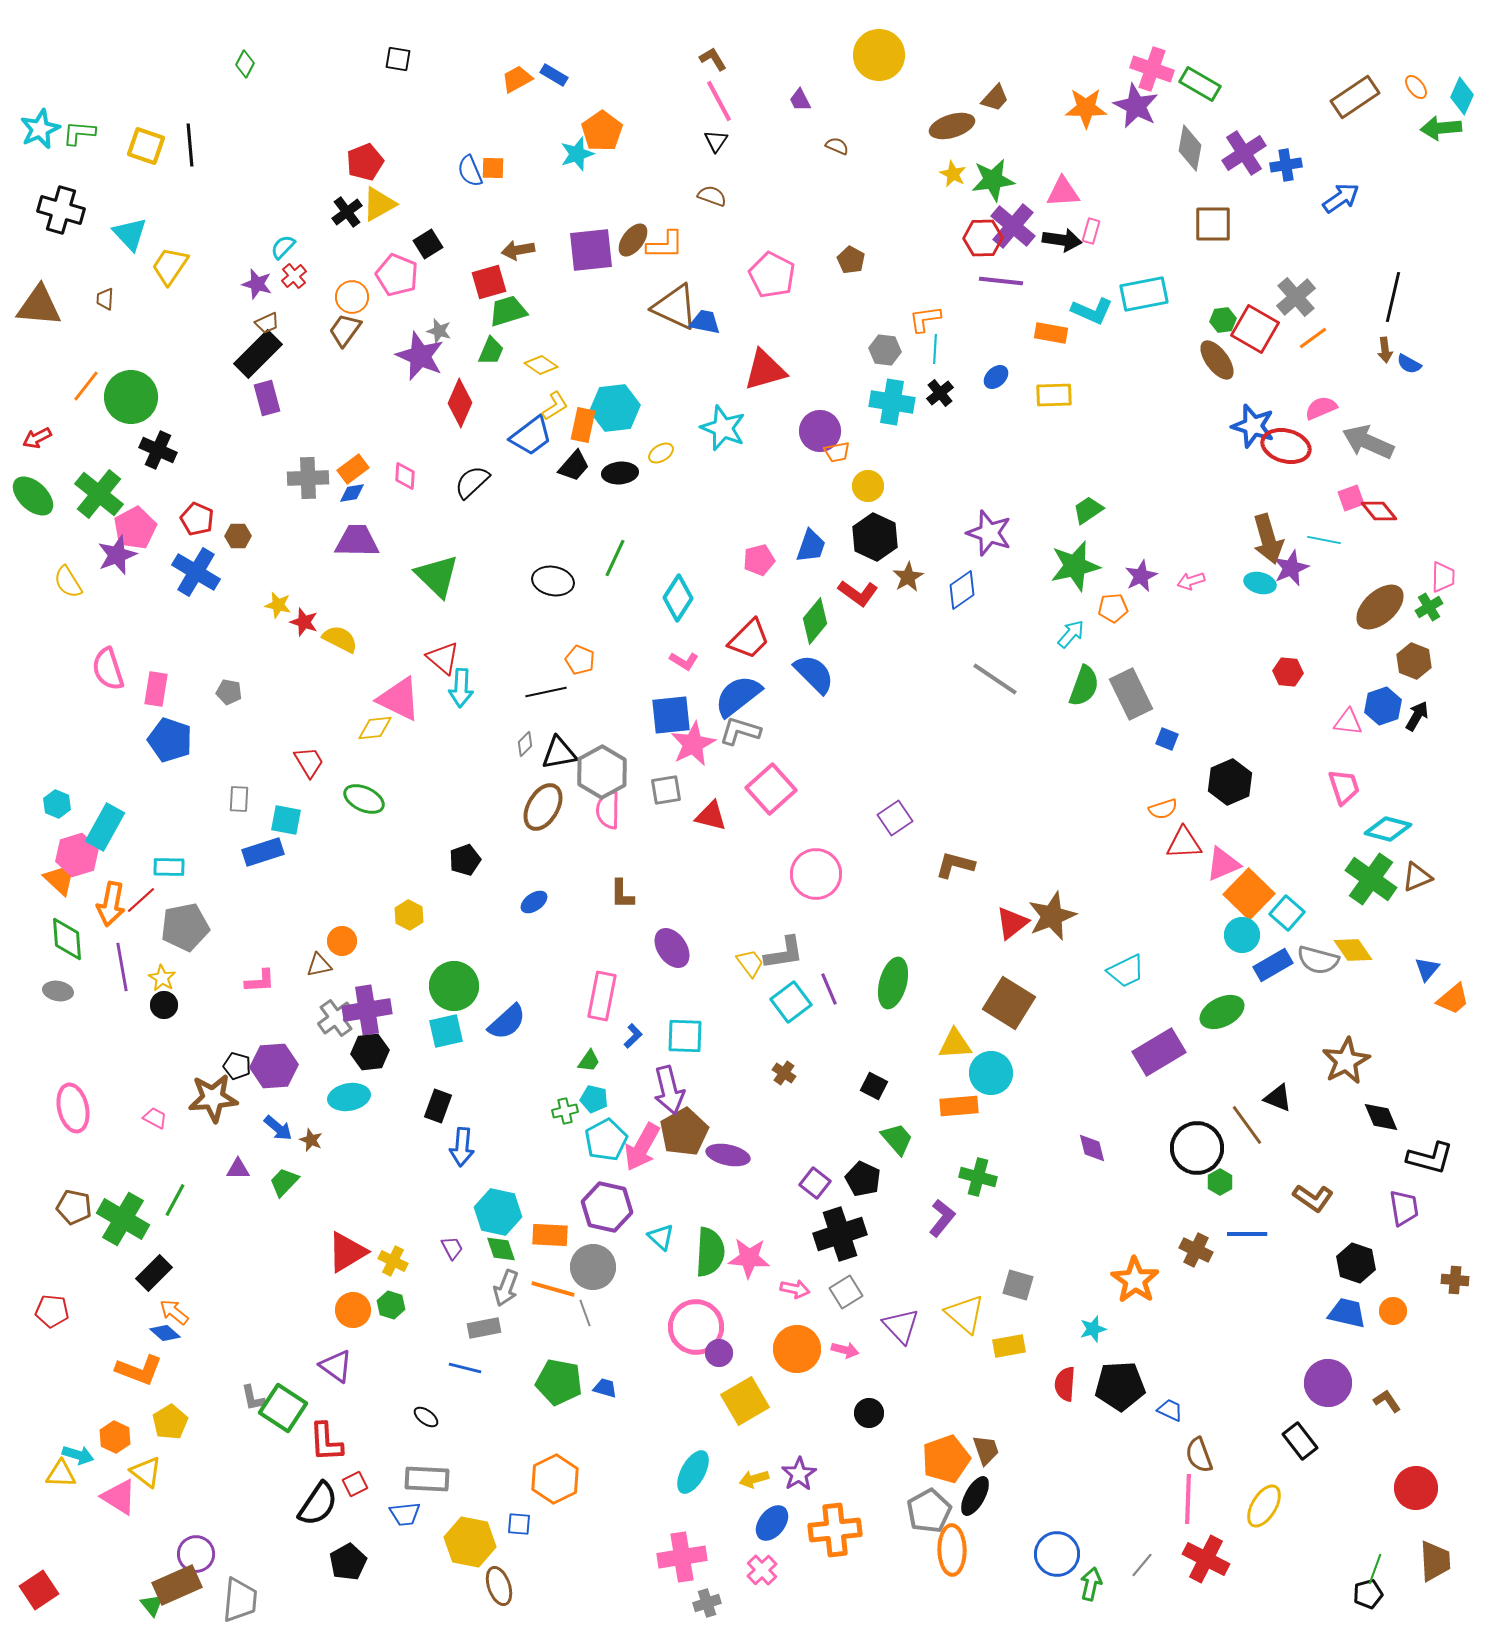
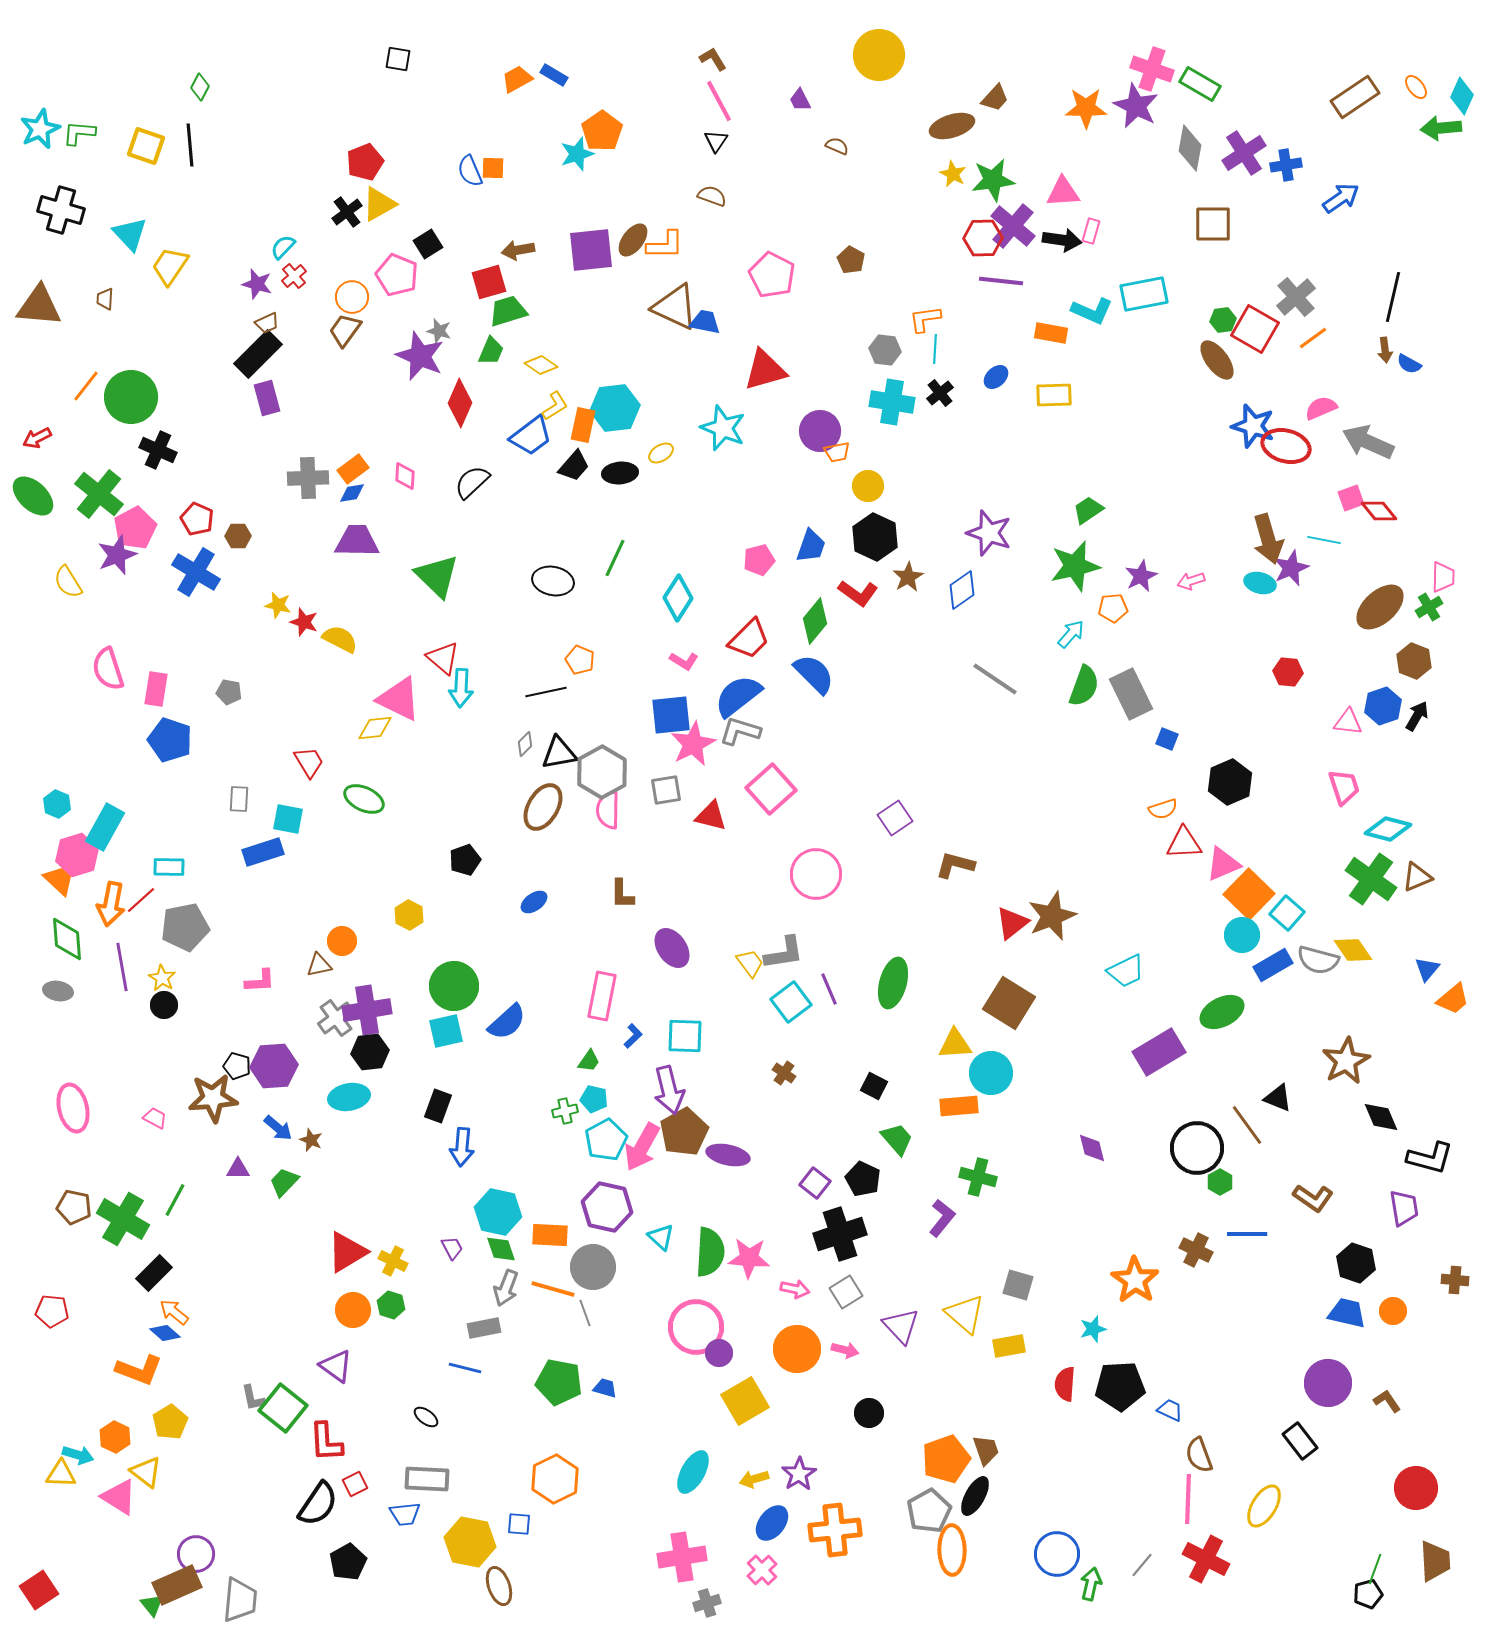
green diamond at (245, 64): moved 45 px left, 23 px down
cyan square at (286, 820): moved 2 px right, 1 px up
green square at (283, 1408): rotated 6 degrees clockwise
